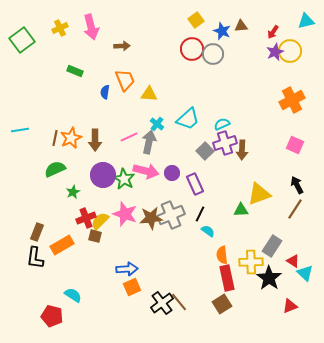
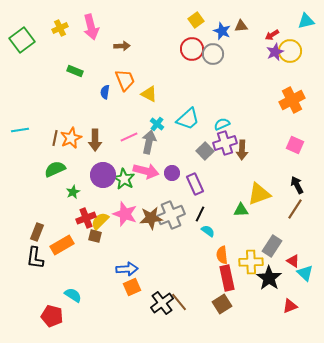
red arrow at (273, 32): moved 1 px left, 3 px down; rotated 24 degrees clockwise
yellow triangle at (149, 94): rotated 24 degrees clockwise
